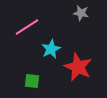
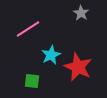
gray star: rotated 21 degrees clockwise
pink line: moved 1 px right, 2 px down
cyan star: moved 6 px down
